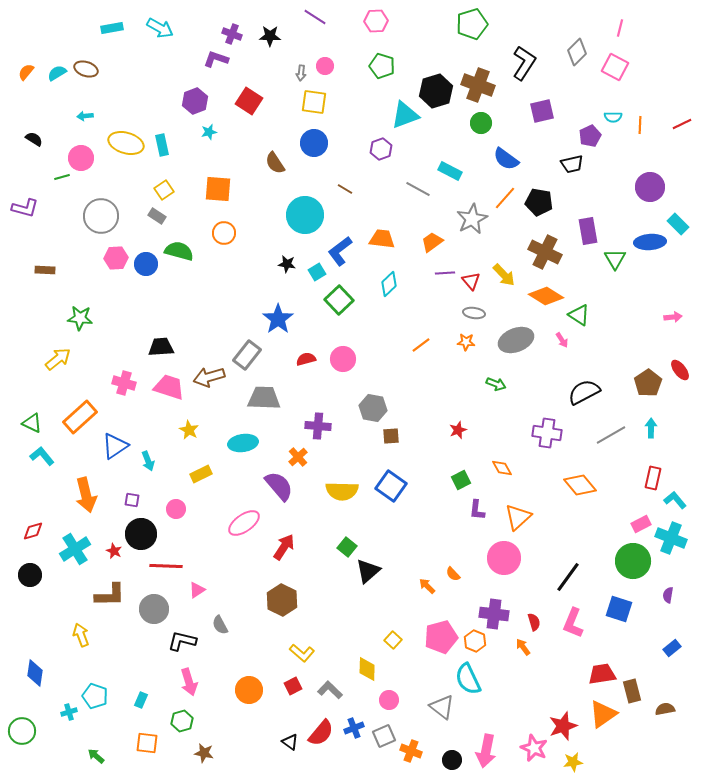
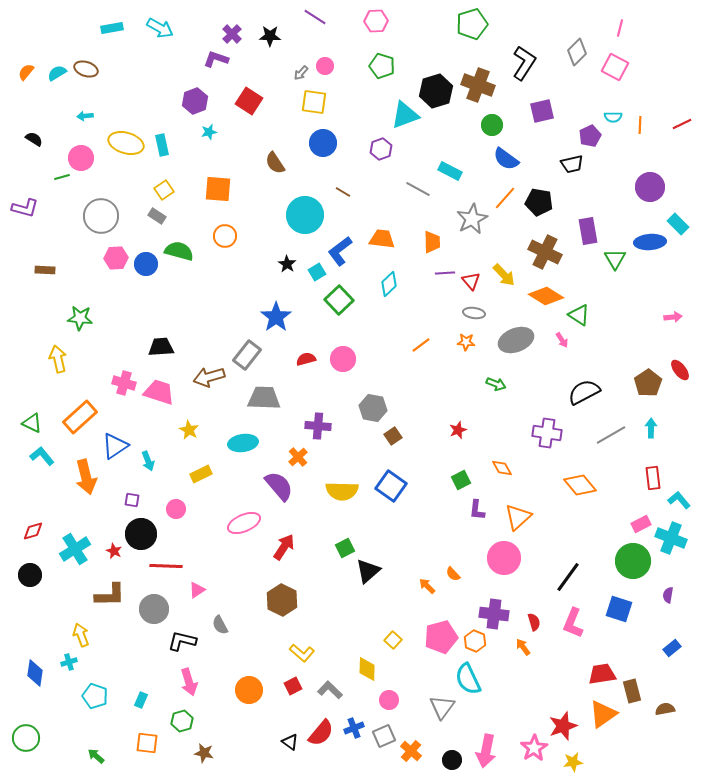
purple cross at (232, 34): rotated 24 degrees clockwise
gray arrow at (301, 73): rotated 35 degrees clockwise
green circle at (481, 123): moved 11 px right, 2 px down
blue circle at (314, 143): moved 9 px right
brown line at (345, 189): moved 2 px left, 3 px down
orange circle at (224, 233): moved 1 px right, 3 px down
orange trapezoid at (432, 242): rotated 125 degrees clockwise
black star at (287, 264): rotated 24 degrees clockwise
blue star at (278, 319): moved 2 px left, 2 px up
yellow arrow at (58, 359): rotated 64 degrees counterclockwise
pink trapezoid at (169, 387): moved 10 px left, 5 px down
brown square at (391, 436): moved 2 px right; rotated 30 degrees counterclockwise
red rectangle at (653, 478): rotated 20 degrees counterclockwise
orange arrow at (86, 495): moved 18 px up
cyan L-shape at (675, 500): moved 4 px right
pink ellipse at (244, 523): rotated 12 degrees clockwise
green square at (347, 547): moved 2 px left, 1 px down; rotated 24 degrees clockwise
gray triangle at (442, 707): rotated 28 degrees clockwise
cyan cross at (69, 712): moved 50 px up
green circle at (22, 731): moved 4 px right, 7 px down
pink star at (534, 748): rotated 16 degrees clockwise
orange cross at (411, 751): rotated 20 degrees clockwise
